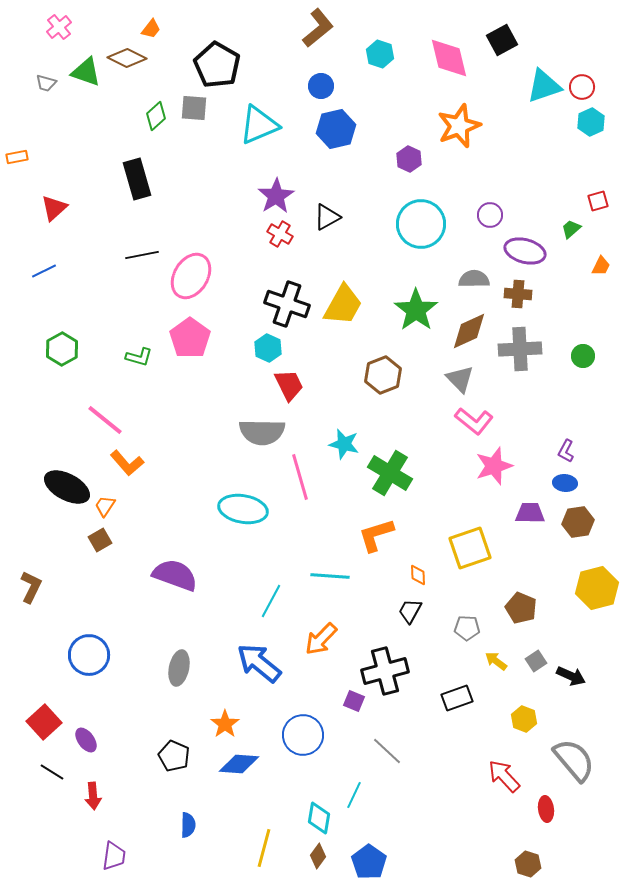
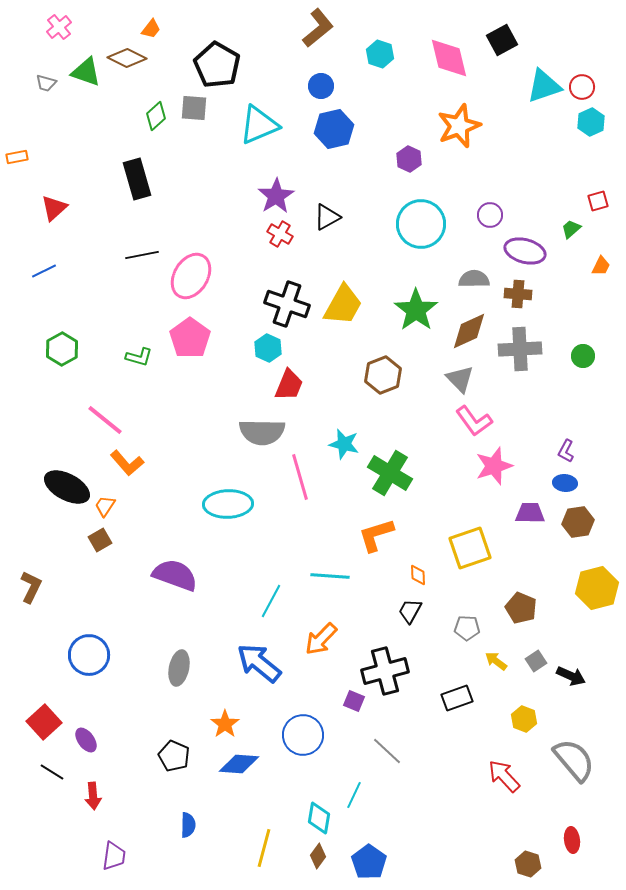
blue hexagon at (336, 129): moved 2 px left
red trapezoid at (289, 385): rotated 48 degrees clockwise
pink L-shape at (474, 421): rotated 15 degrees clockwise
cyan ellipse at (243, 509): moved 15 px left, 5 px up; rotated 12 degrees counterclockwise
red ellipse at (546, 809): moved 26 px right, 31 px down
